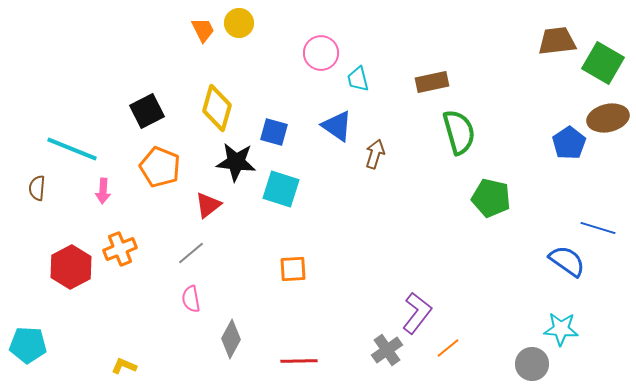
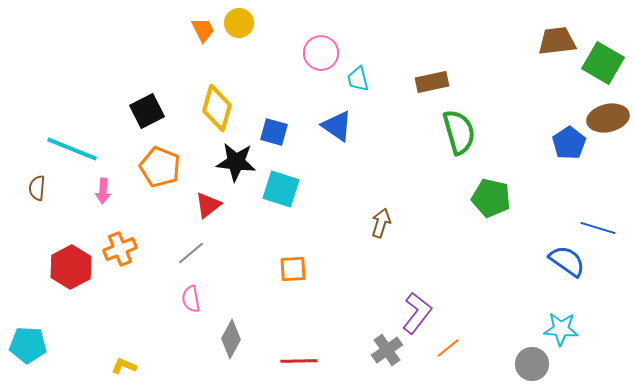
brown arrow: moved 6 px right, 69 px down
